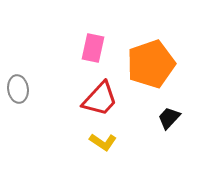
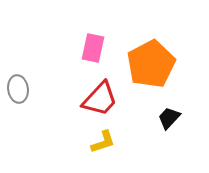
orange pentagon: rotated 9 degrees counterclockwise
yellow L-shape: rotated 52 degrees counterclockwise
